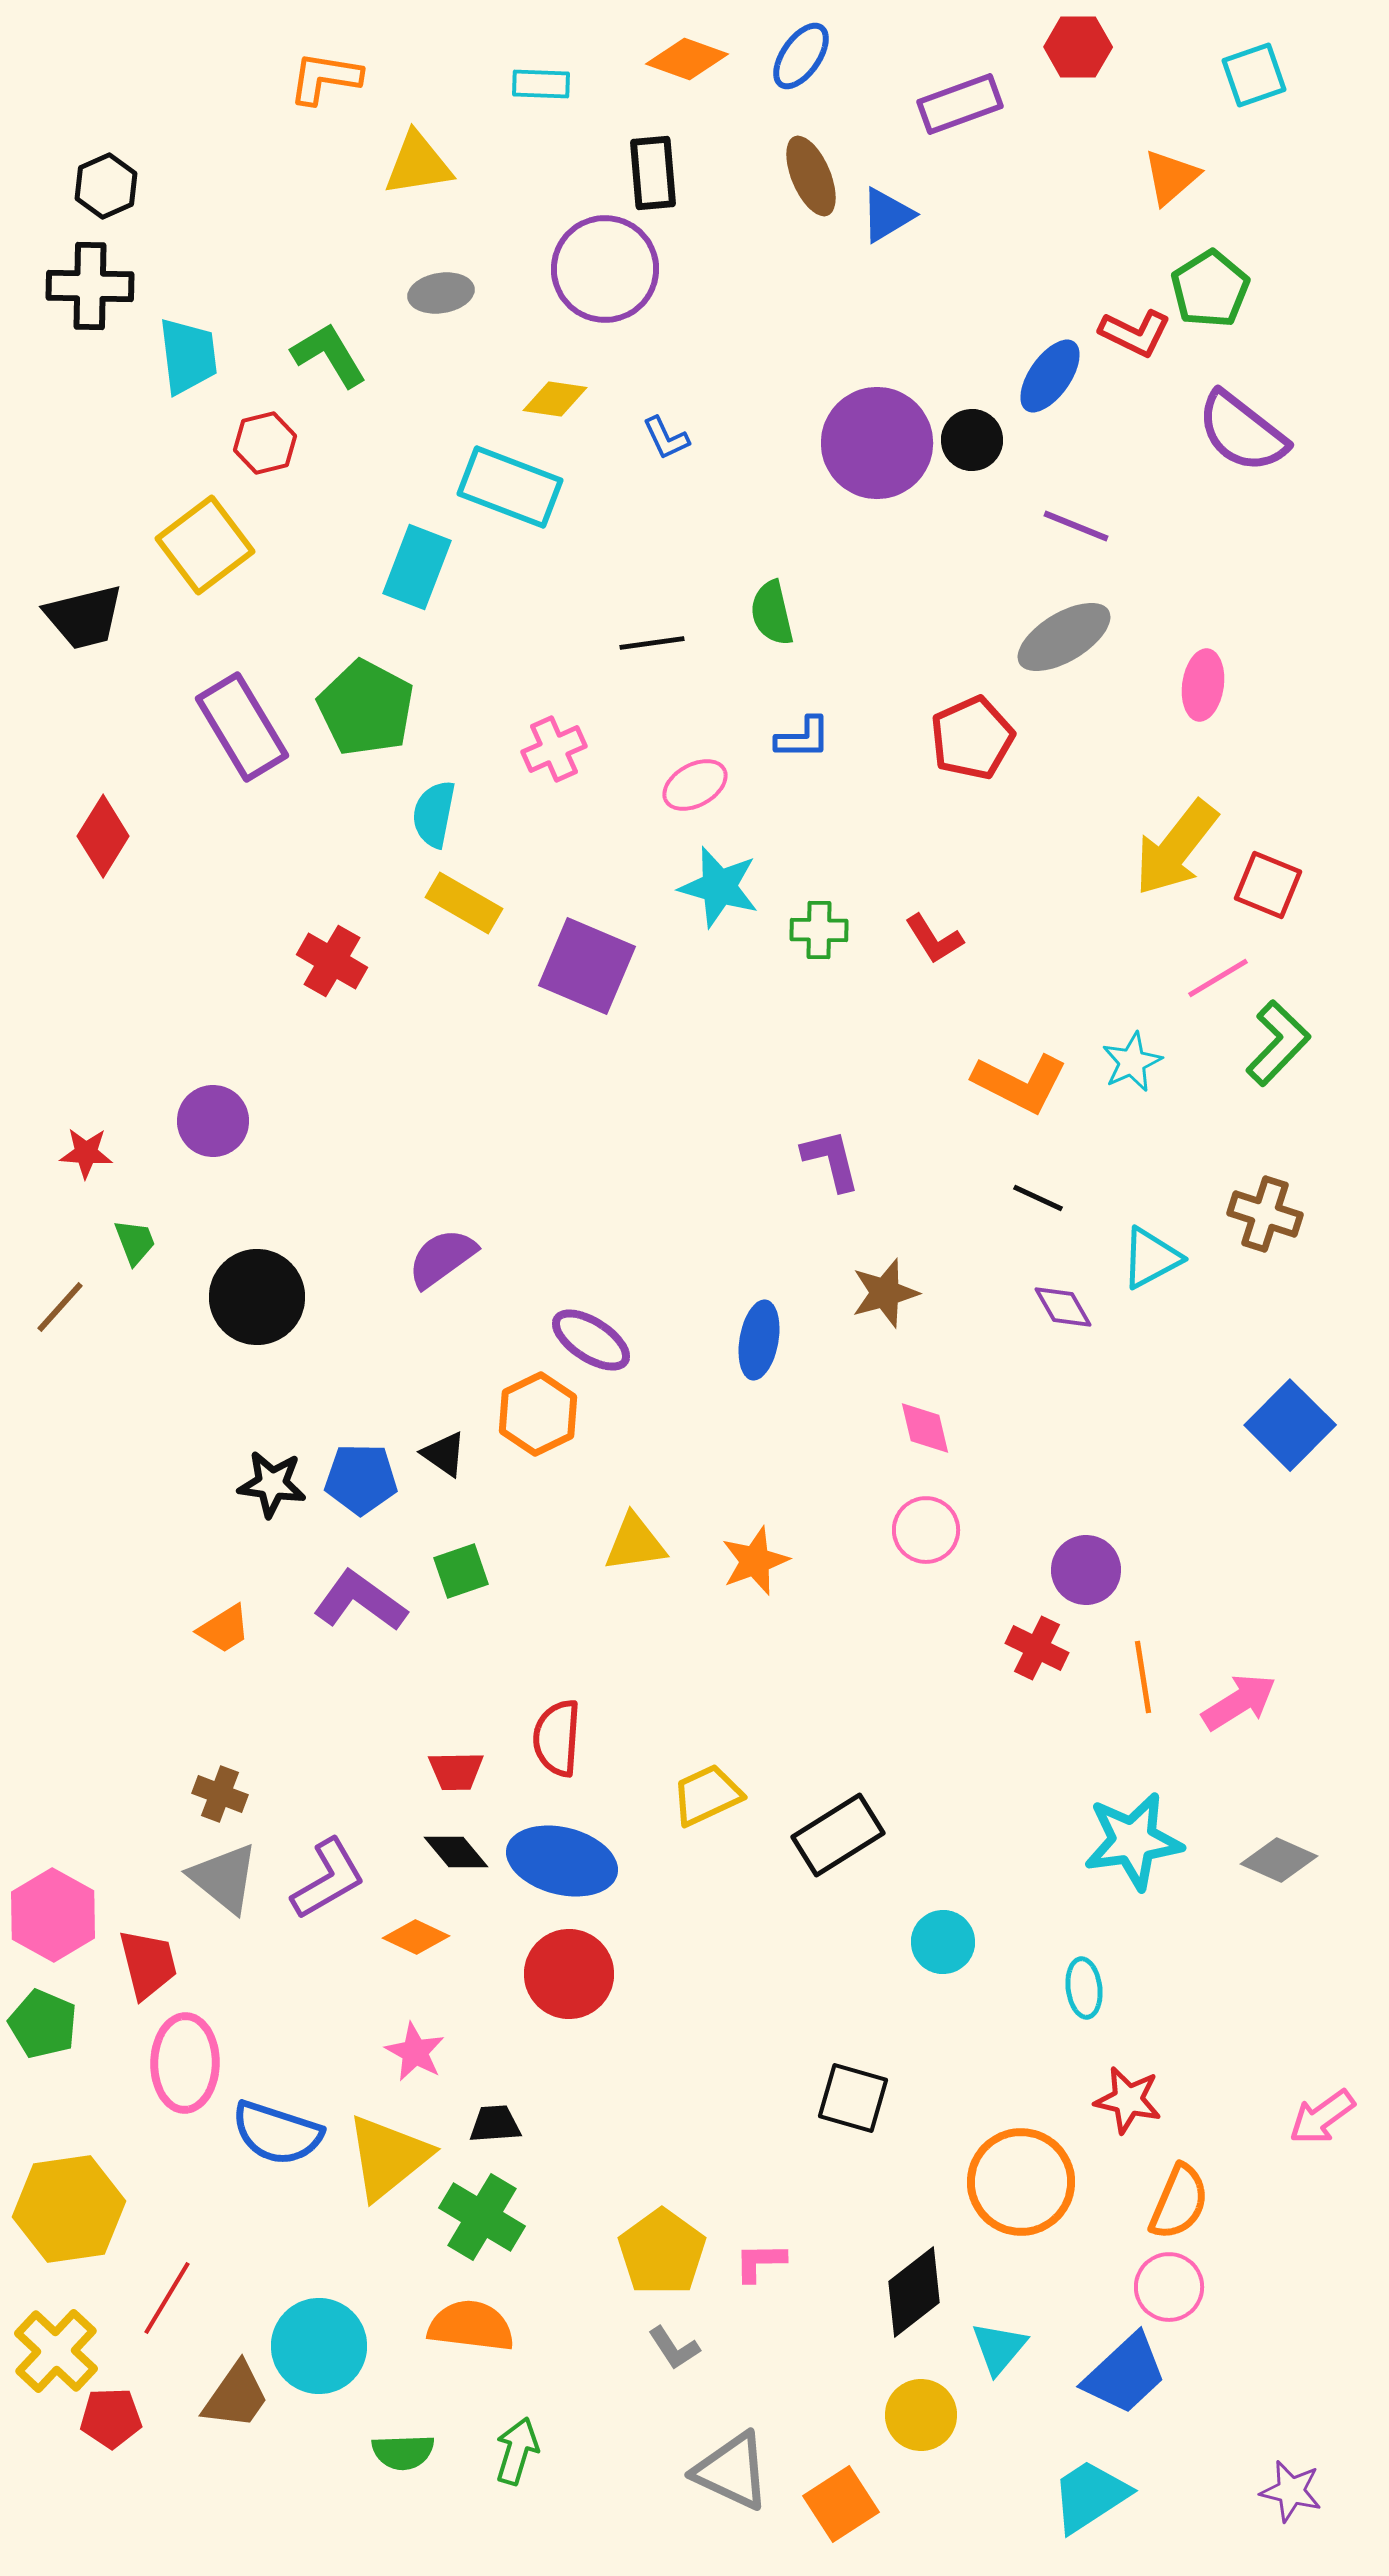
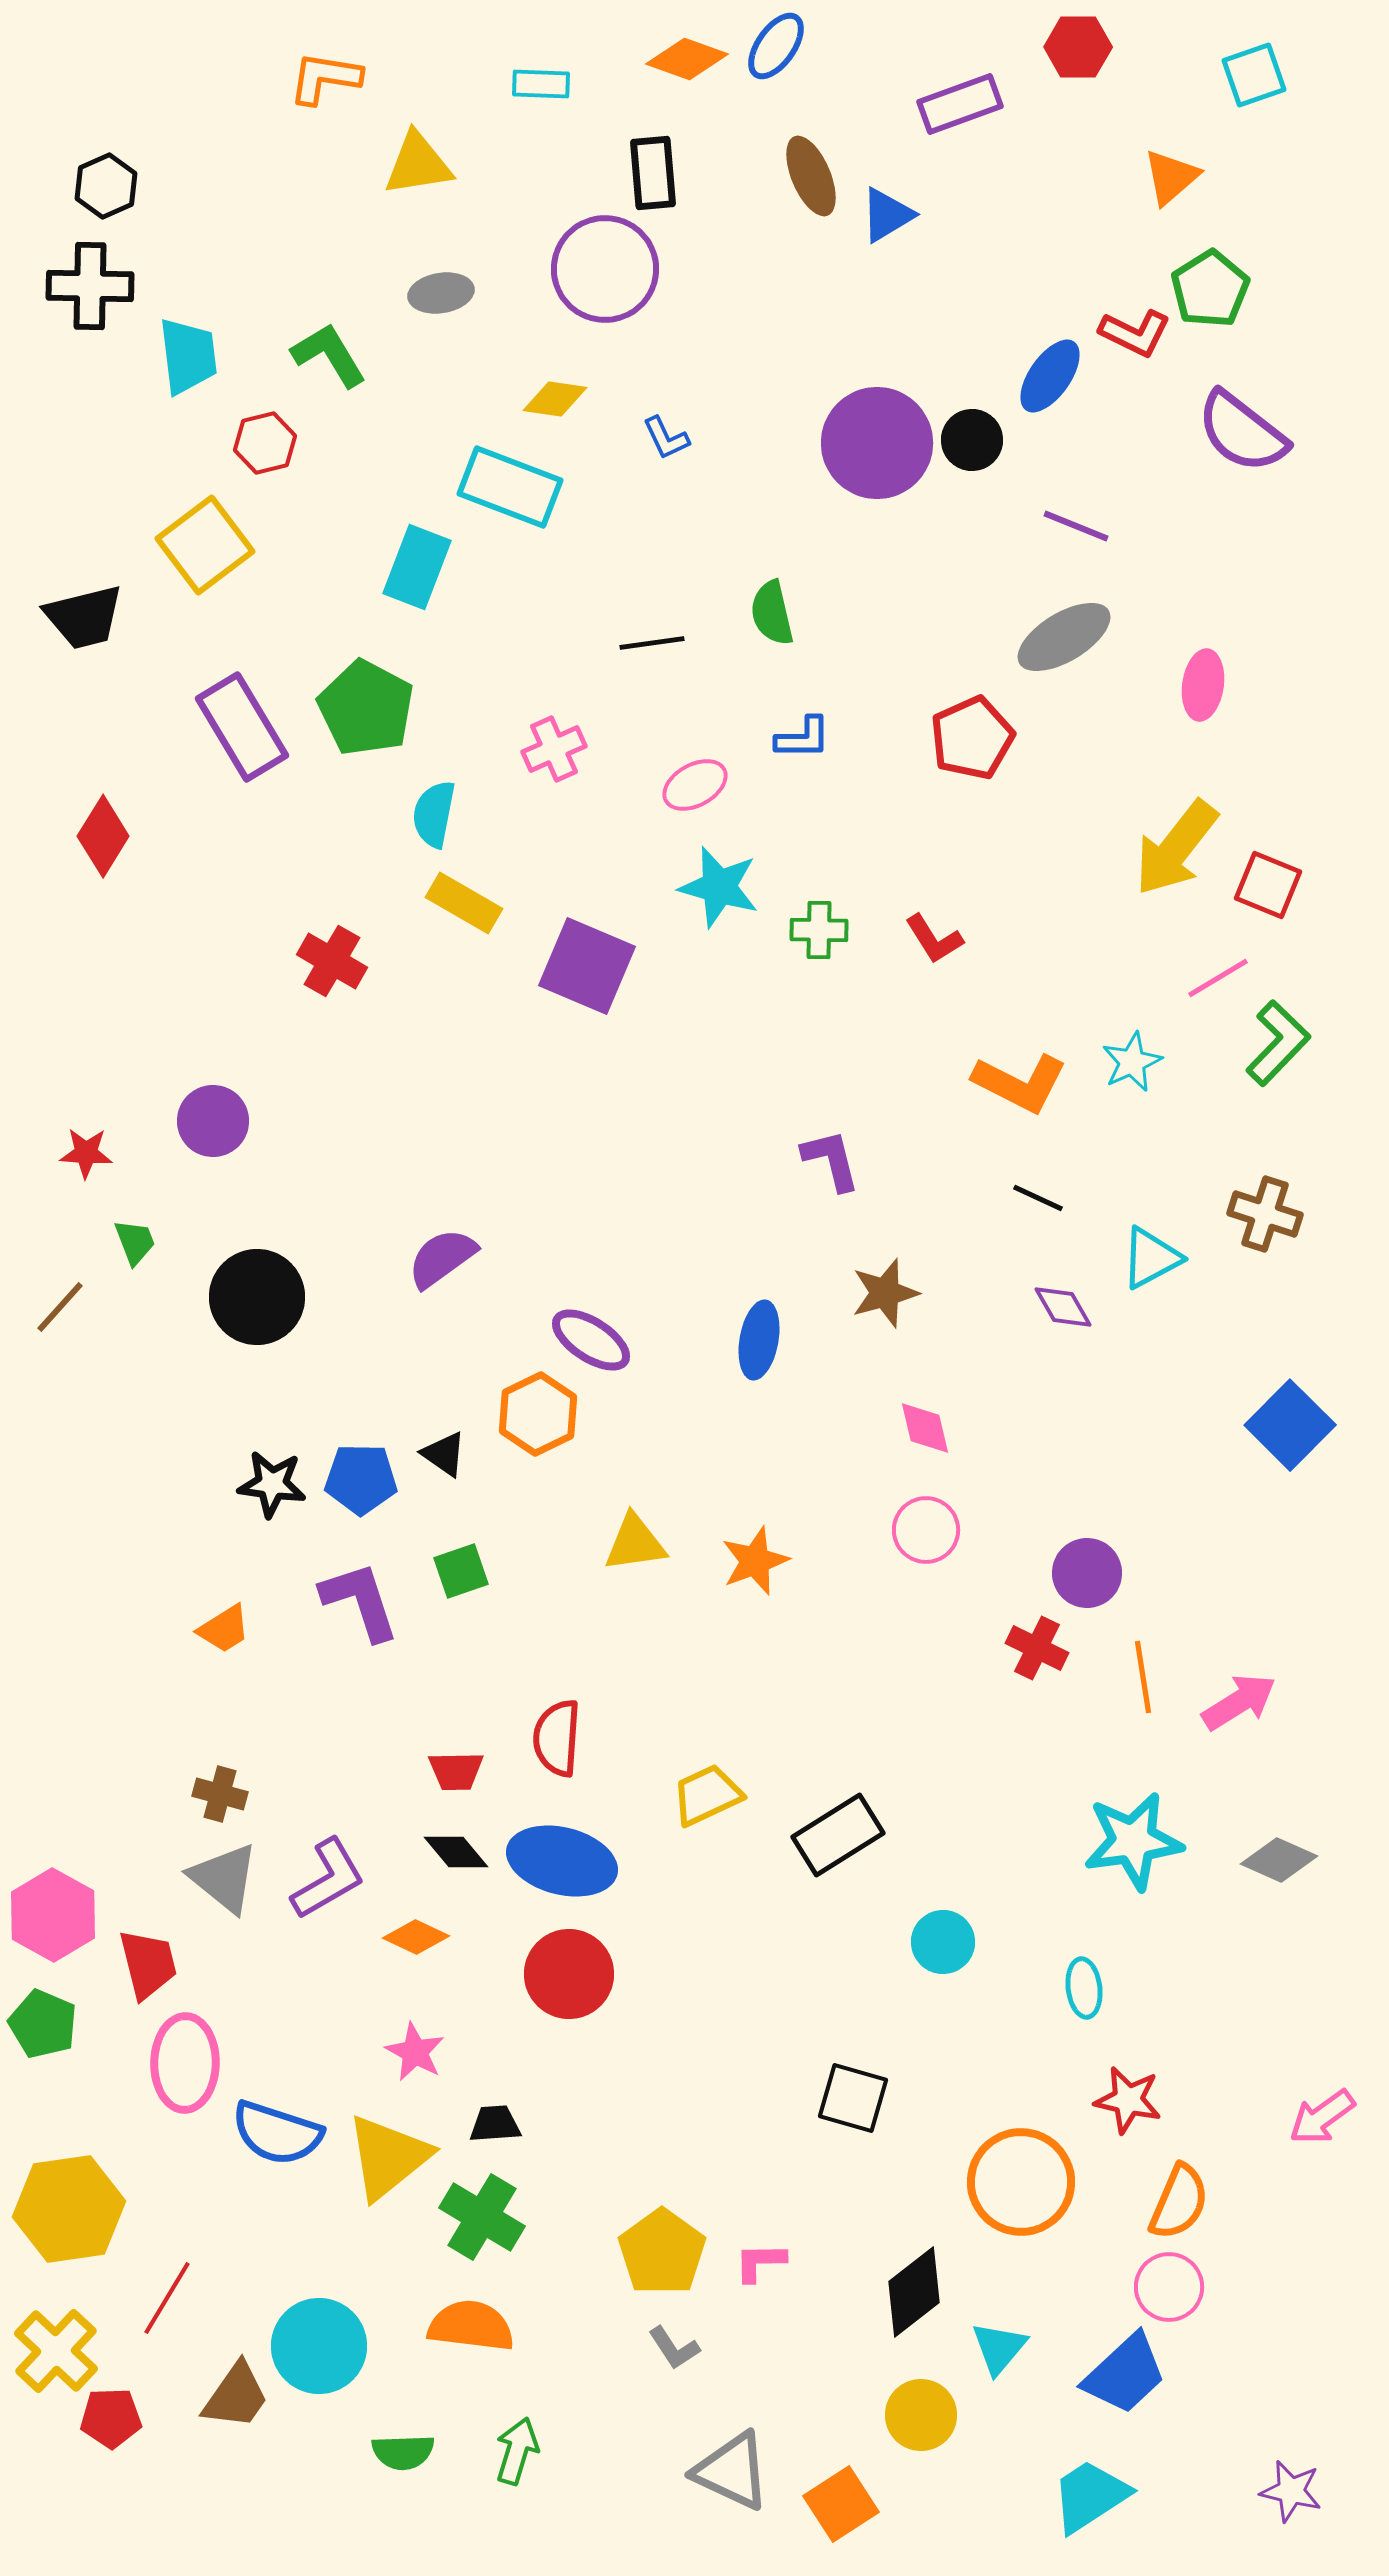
blue ellipse at (801, 56): moved 25 px left, 10 px up
purple circle at (1086, 1570): moved 1 px right, 3 px down
purple L-shape at (360, 1601): rotated 36 degrees clockwise
brown cross at (220, 1794): rotated 6 degrees counterclockwise
